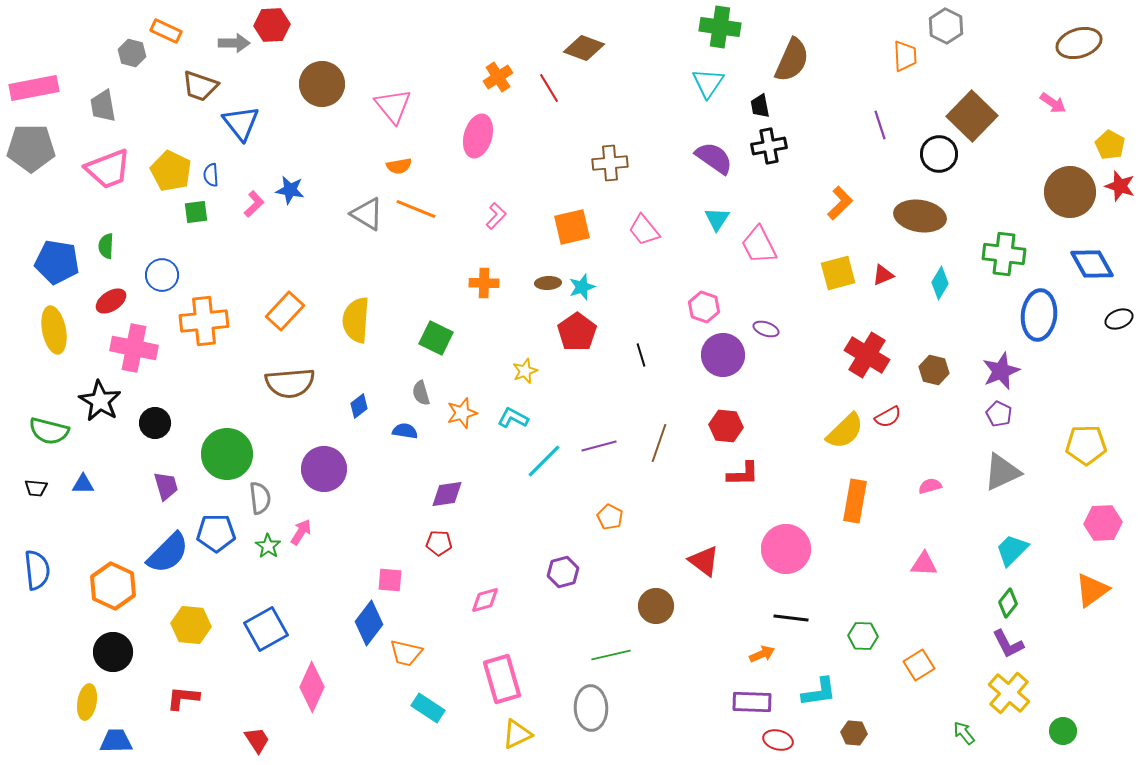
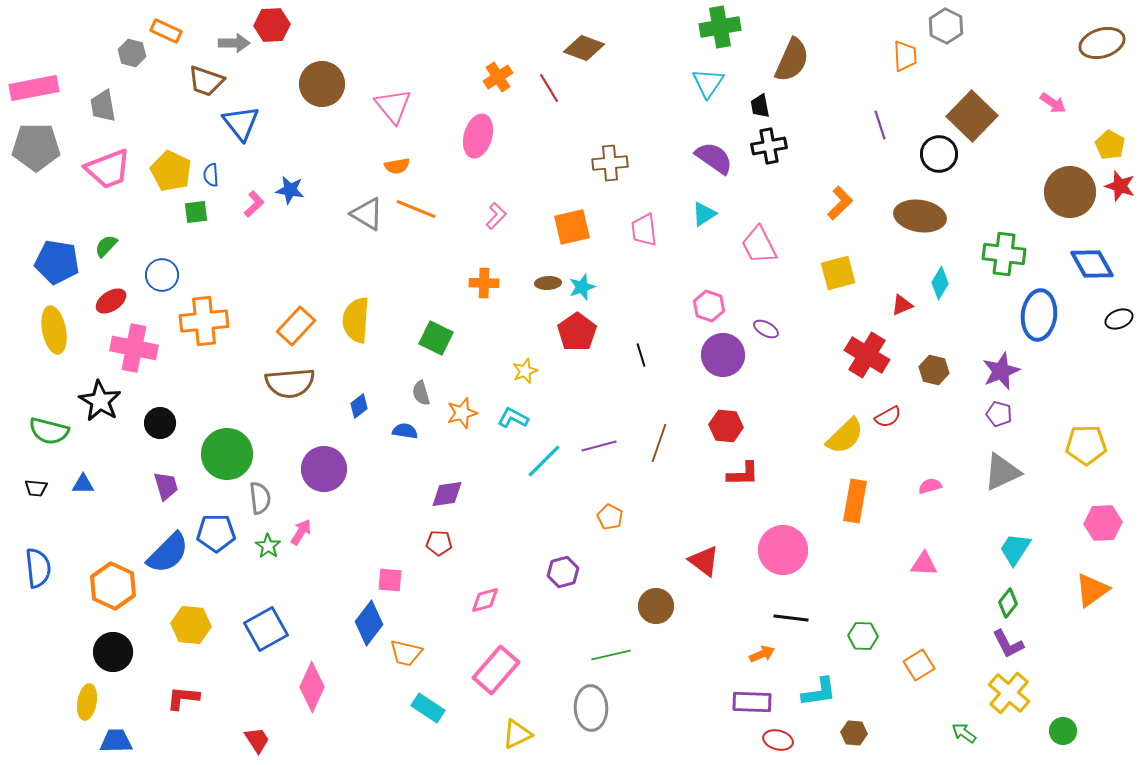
green cross at (720, 27): rotated 18 degrees counterclockwise
brown ellipse at (1079, 43): moved 23 px right
brown trapezoid at (200, 86): moved 6 px right, 5 px up
gray pentagon at (31, 148): moved 5 px right, 1 px up
orange semicircle at (399, 166): moved 2 px left
cyan triangle at (717, 219): moved 13 px left, 5 px up; rotated 24 degrees clockwise
pink trapezoid at (644, 230): rotated 32 degrees clockwise
green semicircle at (106, 246): rotated 40 degrees clockwise
red triangle at (883, 275): moved 19 px right, 30 px down
pink hexagon at (704, 307): moved 5 px right, 1 px up
orange rectangle at (285, 311): moved 11 px right, 15 px down
purple ellipse at (766, 329): rotated 10 degrees clockwise
purple pentagon at (999, 414): rotated 10 degrees counterclockwise
black circle at (155, 423): moved 5 px right
yellow semicircle at (845, 431): moved 5 px down
pink circle at (786, 549): moved 3 px left, 1 px down
cyan trapezoid at (1012, 550): moved 3 px right, 1 px up; rotated 12 degrees counterclockwise
blue semicircle at (37, 570): moved 1 px right, 2 px up
pink rectangle at (502, 679): moved 6 px left, 9 px up; rotated 57 degrees clockwise
green arrow at (964, 733): rotated 15 degrees counterclockwise
